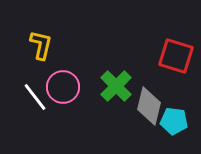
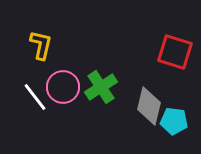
red square: moved 1 px left, 4 px up
green cross: moved 15 px left, 1 px down; rotated 12 degrees clockwise
